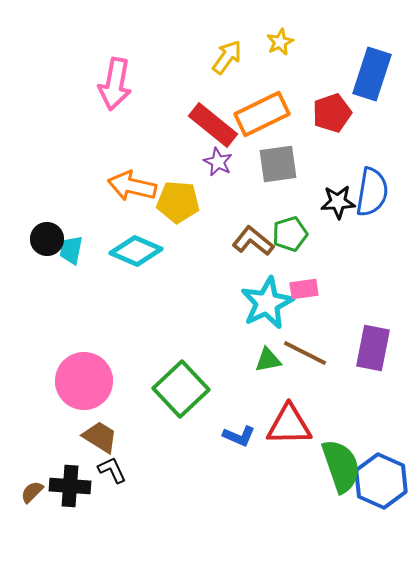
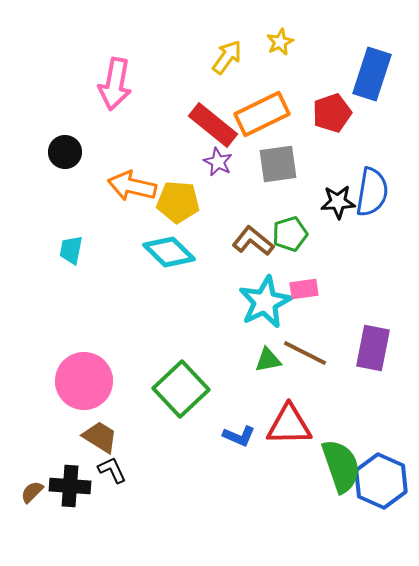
black circle: moved 18 px right, 87 px up
cyan diamond: moved 33 px right, 1 px down; rotated 21 degrees clockwise
cyan star: moved 2 px left, 1 px up
